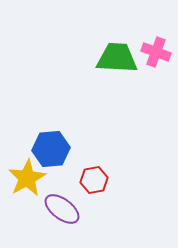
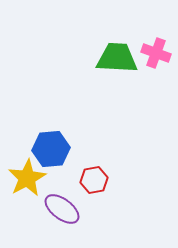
pink cross: moved 1 px down
